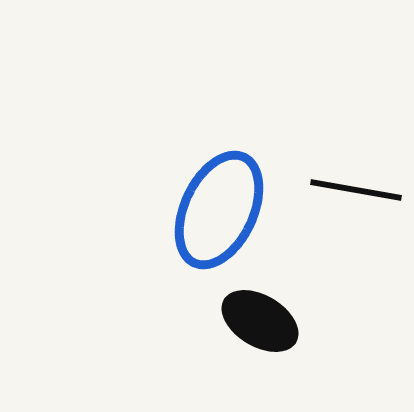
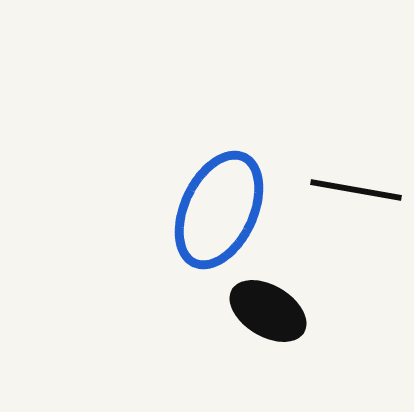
black ellipse: moved 8 px right, 10 px up
